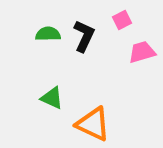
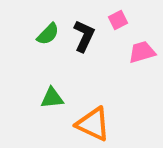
pink square: moved 4 px left
green semicircle: rotated 135 degrees clockwise
green triangle: rotated 30 degrees counterclockwise
